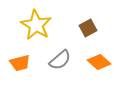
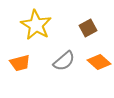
gray semicircle: moved 4 px right, 1 px down
